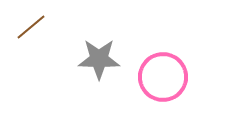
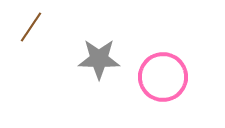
brown line: rotated 16 degrees counterclockwise
